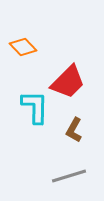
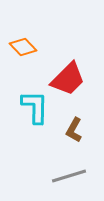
red trapezoid: moved 3 px up
